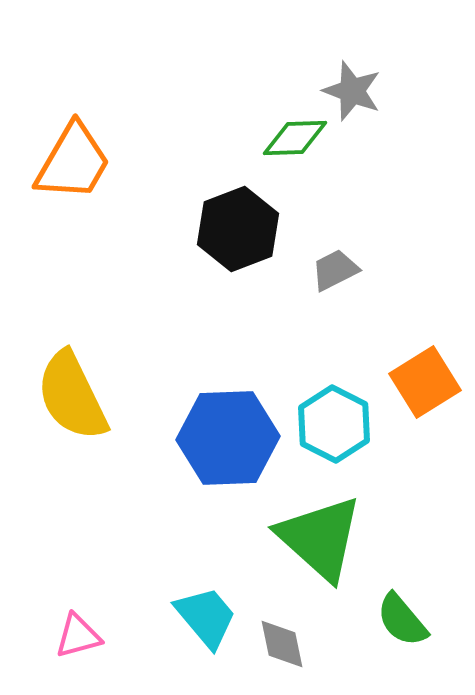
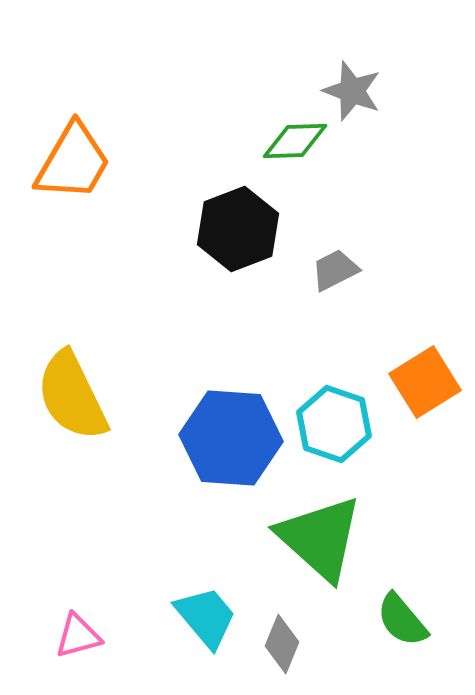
green diamond: moved 3 px down
cyan hexagon: rotated 8 degrees counterclockwise
blue hexagon: moved 3 px right; rotated 6 degrees clockwise
gray diamond: rotated 34 degrees clockwise
